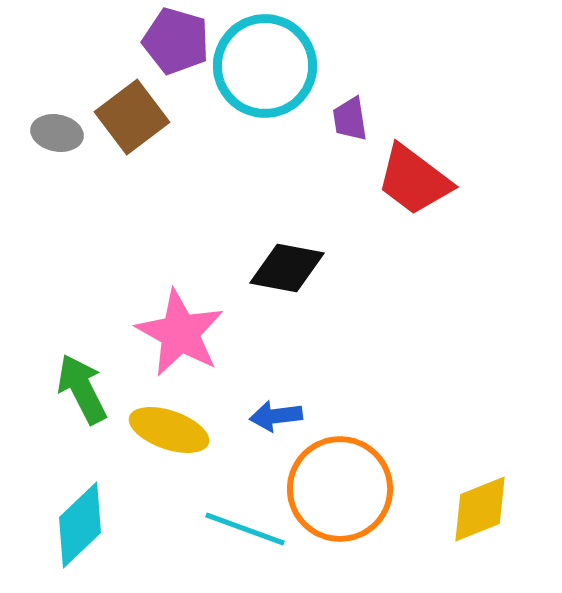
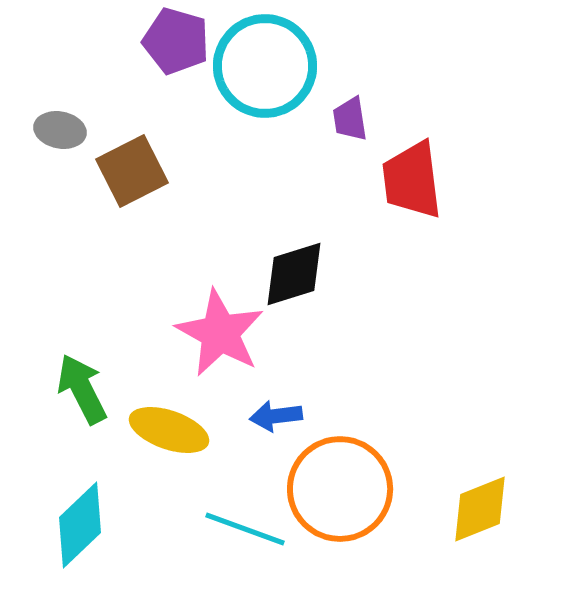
brown square: moved 54 px down; rotated 10 degrees clockwise
gray ellipse: moved 3 px right, 3 px up
red trapezoid: moved 2 px left; rotated 46 degrees clockwise
black diamond: moved 7 px right, 6 px down; rotated 28 degrees counterclockwise
pink star: moved 40 px right
